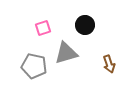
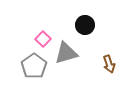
pink square: moved 11 px down; rotated 28 degrees counterclockwise
gray pentagon: rotated 25 degrees clockwise
